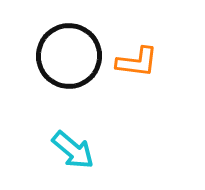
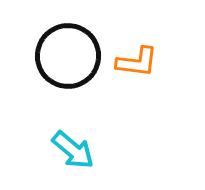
black circle: moved 1 px left
